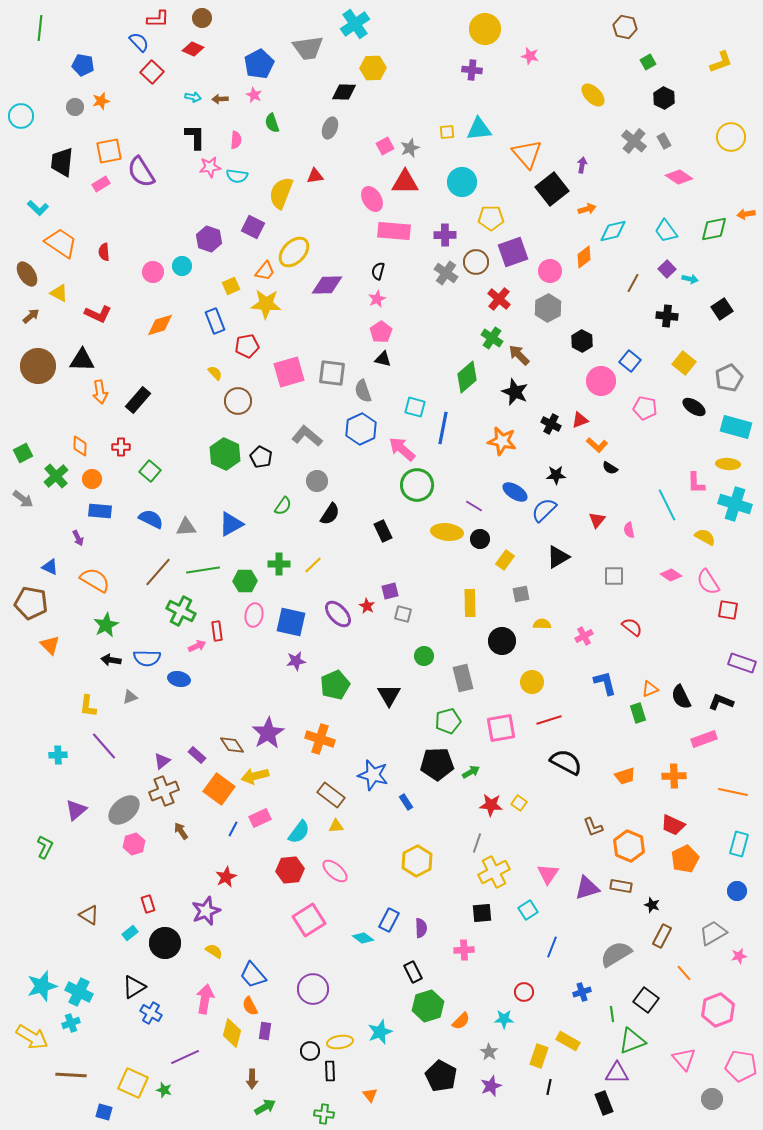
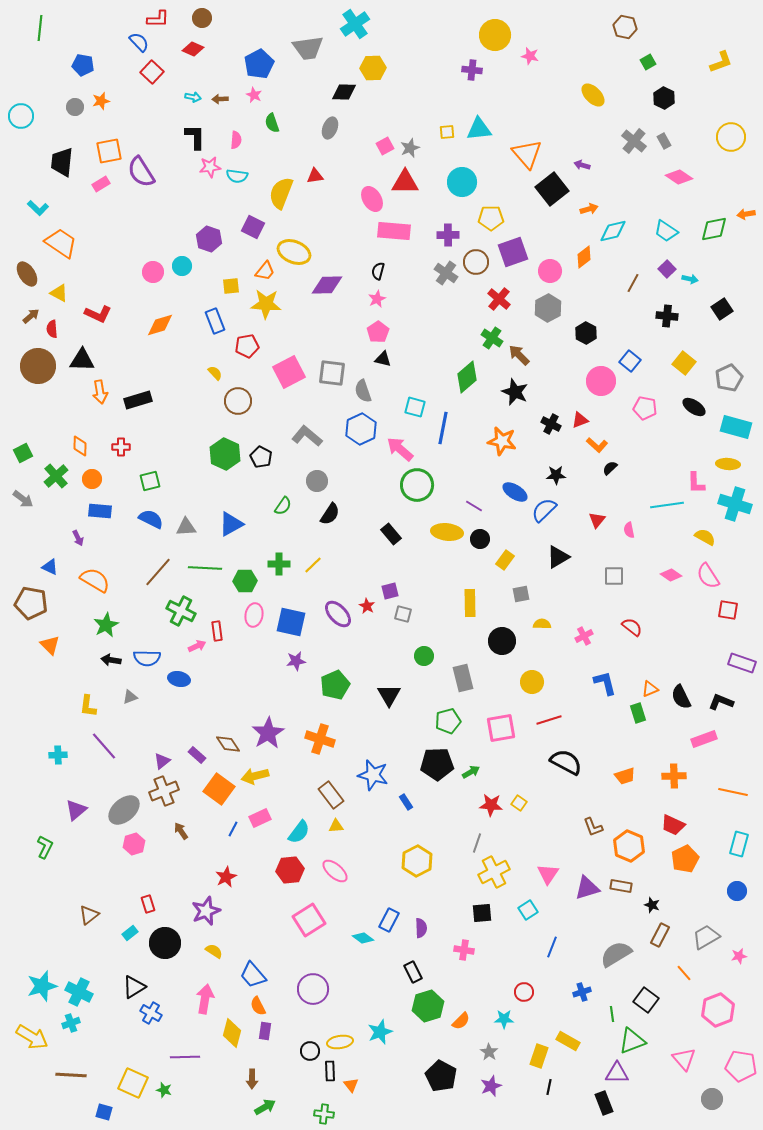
yellow circle at (485, 29): moved 10 px right, 6 px down
purple arrow at (582, 165): rotated 84 degrees counterclockwise
orange arrow at (587, 209): moved 2 px right
cyan trapezoid at (666, 231): rotated 20 degrees counterclockwise
purple cross at (445, 235): moved 3 px right
red semicircle at (104, 252): moved 52 px left, 77 px down
yellow ellipse at (294, 252): rotated 68 degrees clockwise
yellow square at (231, 286): rotated 18 degrees clockwise
pink pentagon at (381, 332): moved 3 px left
black hexagon at (582, 341): moved 4 px right, 8 px up
pink square at (289, 372): rotated 12 degrees counterclockwise
black rectangle at (138, 400): rotated 32 degrees clockwise
pink arrow at (402, 449): moved 2 px left
black semicircle at (610, 468): rotated 105 degrees clockwise
green square at (150, 471): moved 10 px down; rotated 35 degrees clockwise
cyan line at (667, 505): rotated 72 degrees counterclockwise
black rectangle at (383, 531): moved 8 px right, 3 px down; rotated 15 degrees counterclockwise
green line at (203, 570): moved 2 px right, 2 px up; rotated 12 degrees clockwise
pink semicircle at (708, 582): moved 6 px up
brown diamond at (232, 745): moved 4 px left, 1 px up
brown rectangle at (331, 795): rotated 16 degrees clockwise
brown triangle at (89, 915): rotated 50 degrees clockwise
gray trapezoid at (713, 933): moved 7 px left, 4 px down
brown rectangle at (662, 936): moved 2 px left, 1 px up
pink cross at (464, 950): rotated 12 degrees clockwise
orange semicircle at (250, 1006): moved 8 px right
purple line at (185, 1057): rotated 24 degrees clockwise
orange triangle at (370, 1095): moved 19 px left, 10 px up
